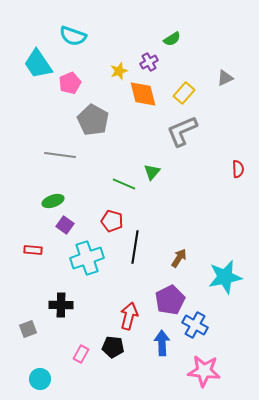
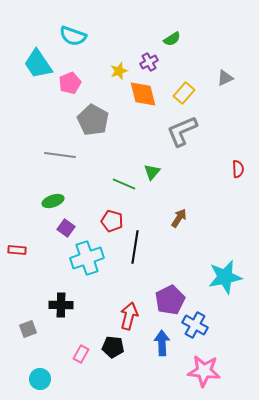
purple square: moved 1 px right, 3 px down
red rectangle: moved 16 px left
brown arrow: moved 40 px up
